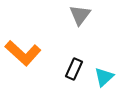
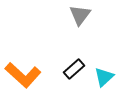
orange L-shape: moved 22 px down
black rectangle: rotated 25 degrees clockwise
